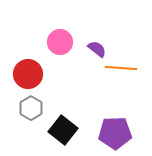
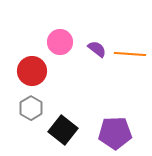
orange line: moved 9 px right, 14 px up
red circle: moved 4 px right, 3 px up
